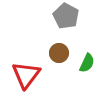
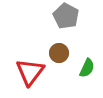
green semicircle: moved 5 px down
red triangle: moved 4 px right, 3 px up
